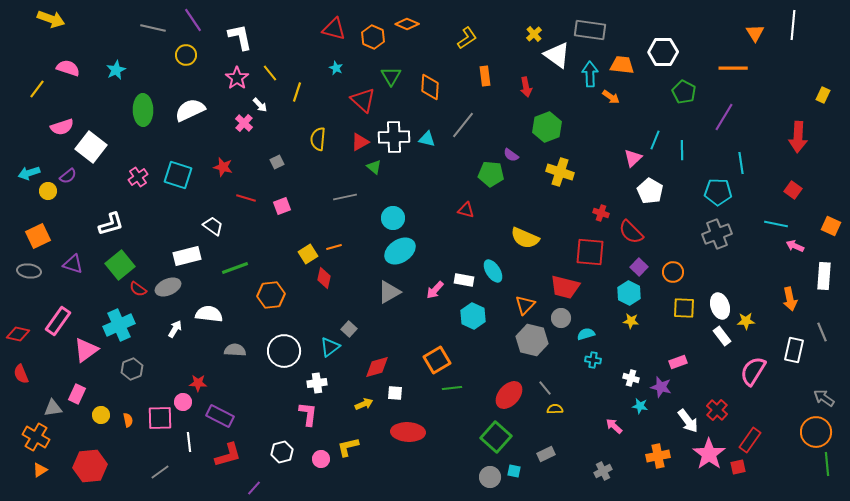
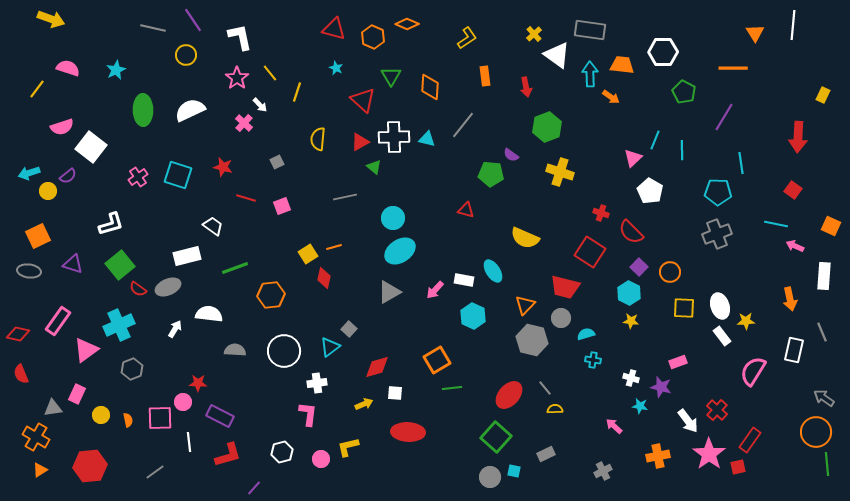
red square at (590, 252): rotated 28 degrees clockwise
orange circle at (673, 272): moved 3 px left
gray line at (160, 472): moved 5 px left
